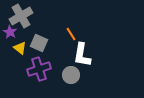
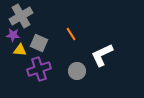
purple star: moved 3 px right, 3 px down; rotated 24 degrees counterclockwise
yellow triangle: moved 2 px down; rotated 32 degrees counterclockwise
white L-shape: moved 20 px right; rotated 55 degrees clockwise
gray circle: moved 6 px right, 4 px up
